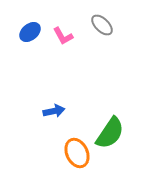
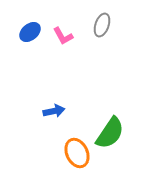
gray ellipse: rotated 65 degrees clockwise
